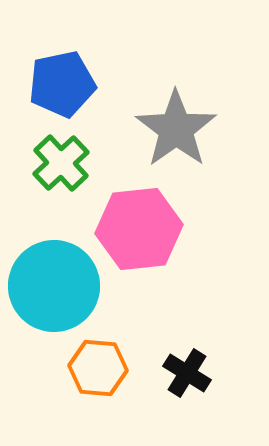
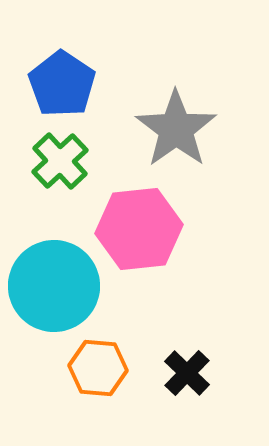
blue pentagon: rotated 26 degrees counterclockwise
green cross: moved 1 px left, 2 px up
black cross: rotated 12 degrees clockwise
